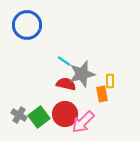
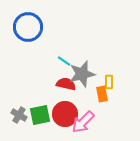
blue circle: moved 1 px right, 2 px down
yellow rectangle: moved 1 px left, 1 px down
green square: moved 1 px right, 2 px up; rotated 25 degrees clockwise
